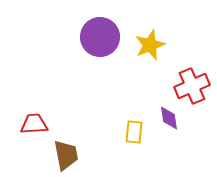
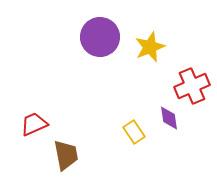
yellow star: moved 2 px down
red trapezoid: rotated 20 degrees counterclockwise
yellow rectangle: rotated 40 degrees counterclockwise
